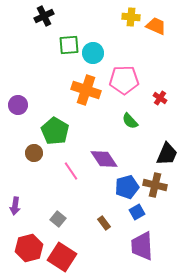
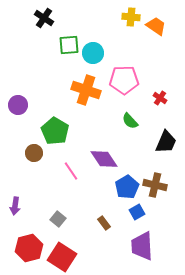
black cross: moved 2 px down; rotated 30 degrees counterclockwise
orange trapezoid: rotated 10 degrees clockwise
black trapezoid: moved 1 px left, 12 px up
blue pentagon: rotated 15 degrees counterclockwise
